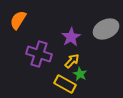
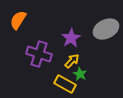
purple star: moved 1 px down
